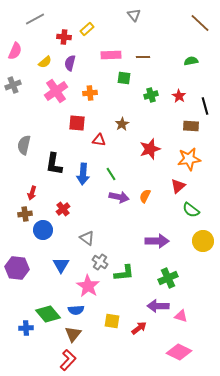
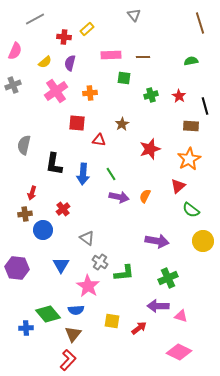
brown line at (200, 23): rotated 30 degrees clockwise
orange star at (189, 159): rotated 20 degrees counterclockwise
purple arrow at (157, 241): rotated 10 degrees clockwise
